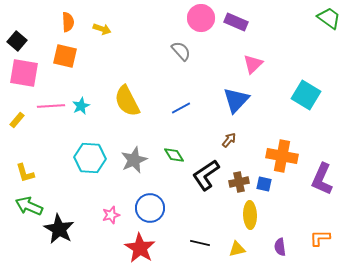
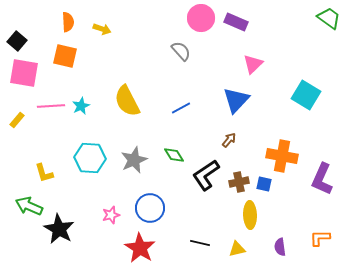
yellow L-shape: moved 19 px right
